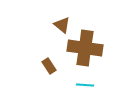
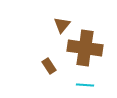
brown triangle: rotated 30 degrees clockwise
